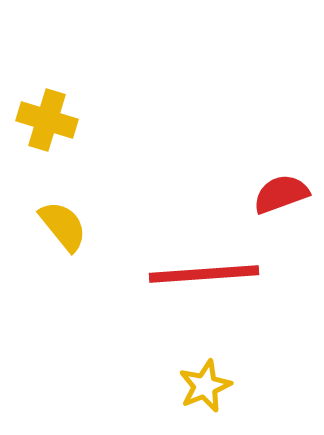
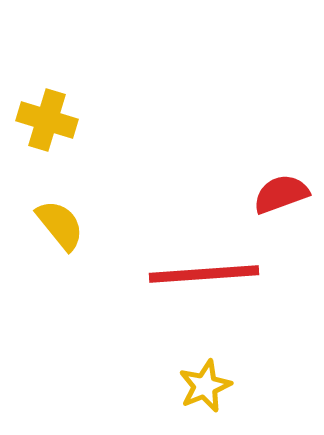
yellow semicircle: moved 3 px left, 1 px up
